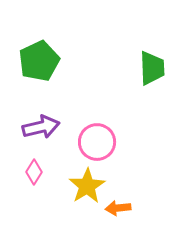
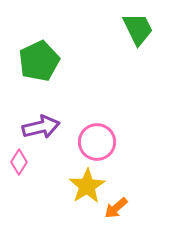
green trapezoid: moved 14 px left, 39 px up; rotated 24 degrees counterclockwise
pink diamond: moved 15 px left, 10 px up
orange arrow: moved 2 px left; rotated 35 degrees counterclockwise
